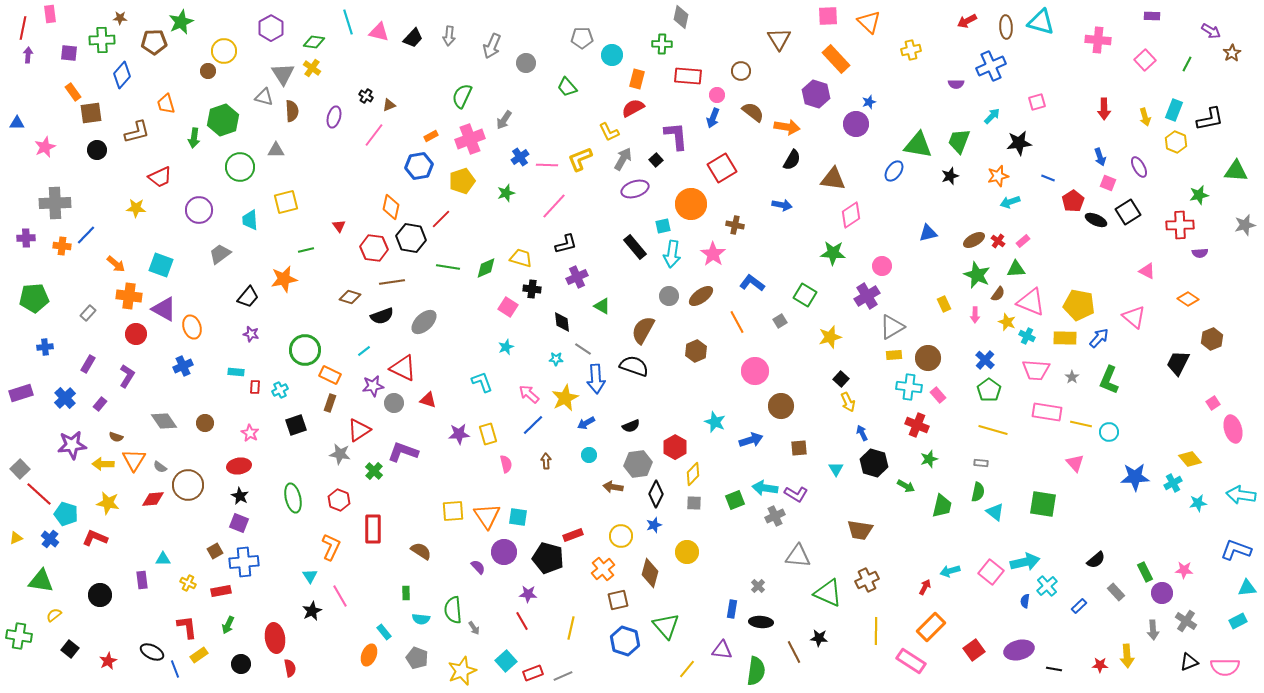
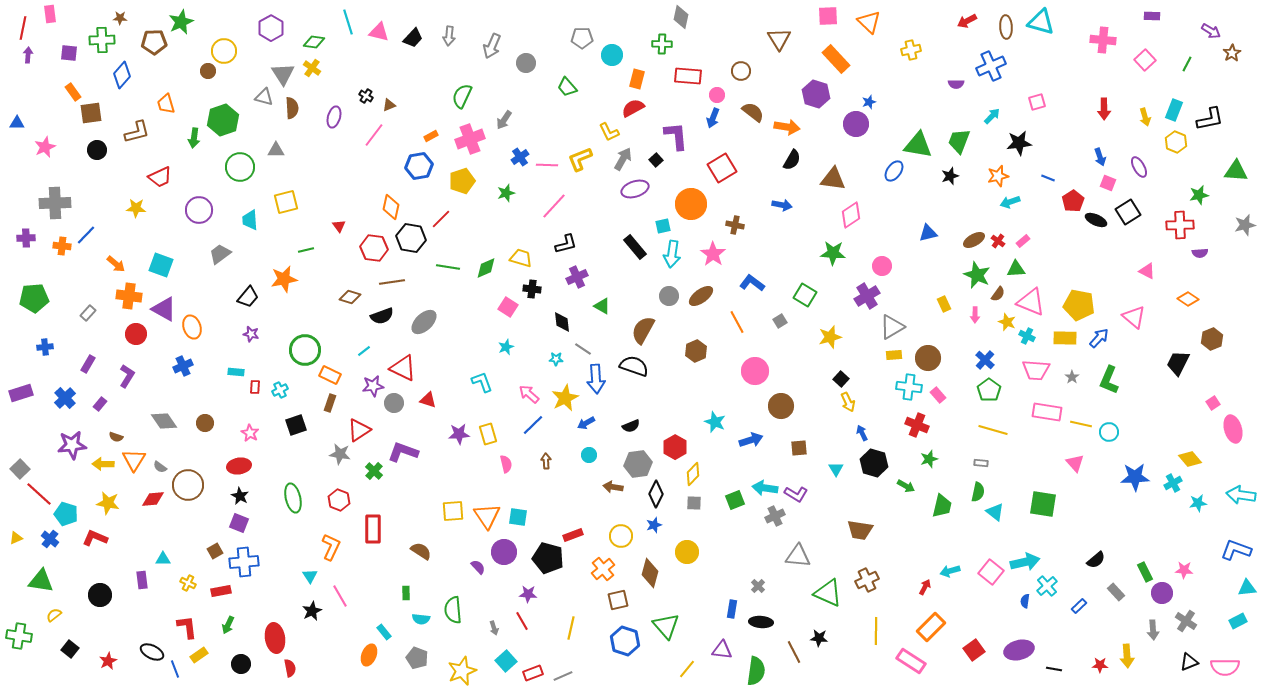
pink cross at (1098, 40): moved 5 px right
brown semicircle at (292, 111): moved 3 px up
gray arrow at (474, 628): moved 20 px right; rotated 16 degrees clockwise
